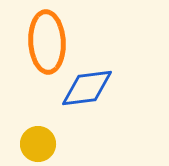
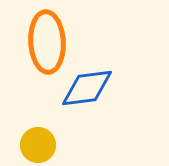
yellow circle: moved 1 px down
